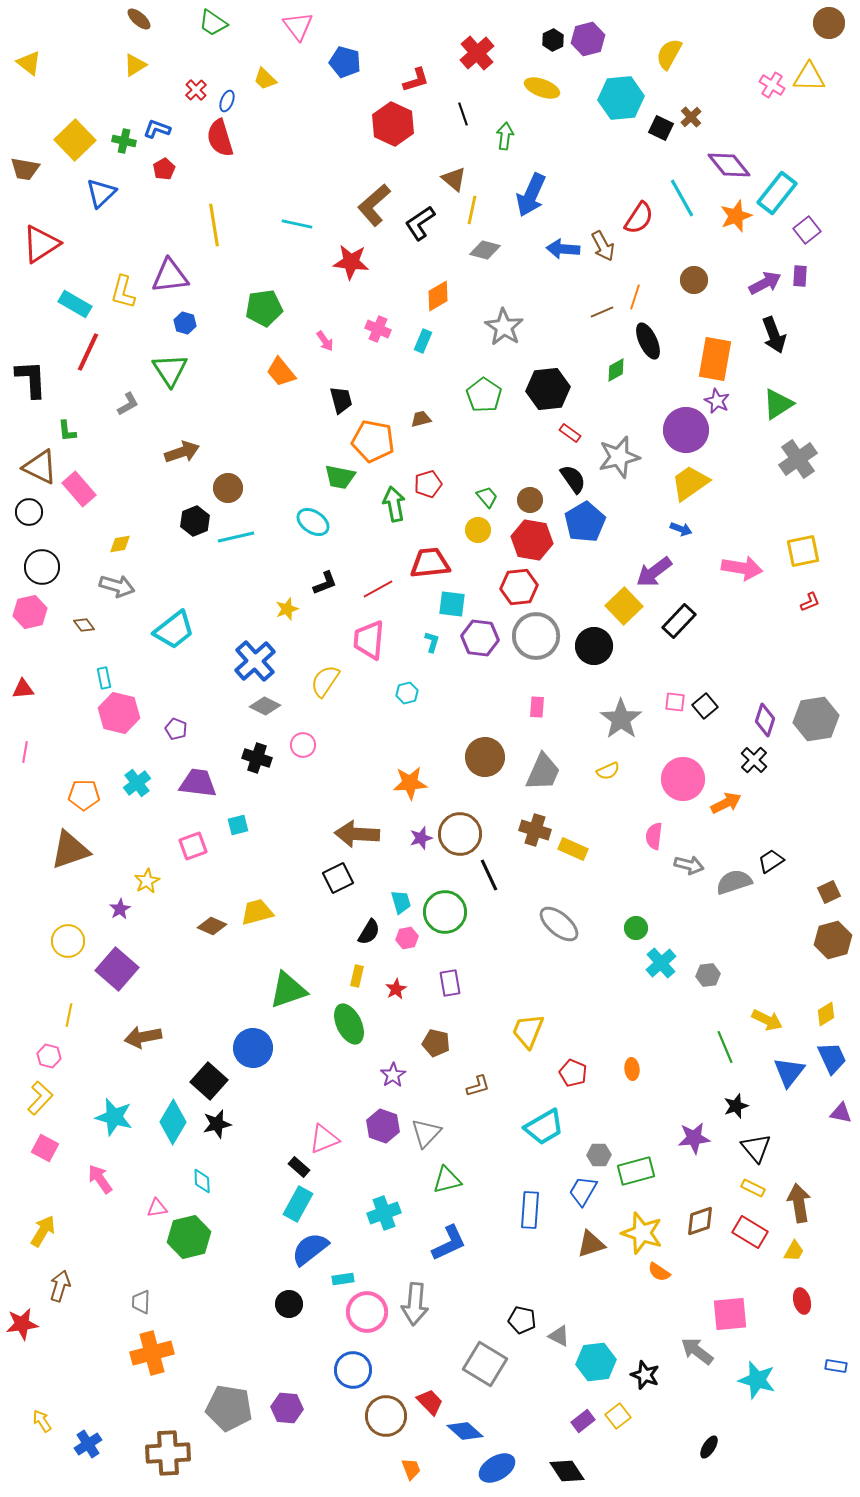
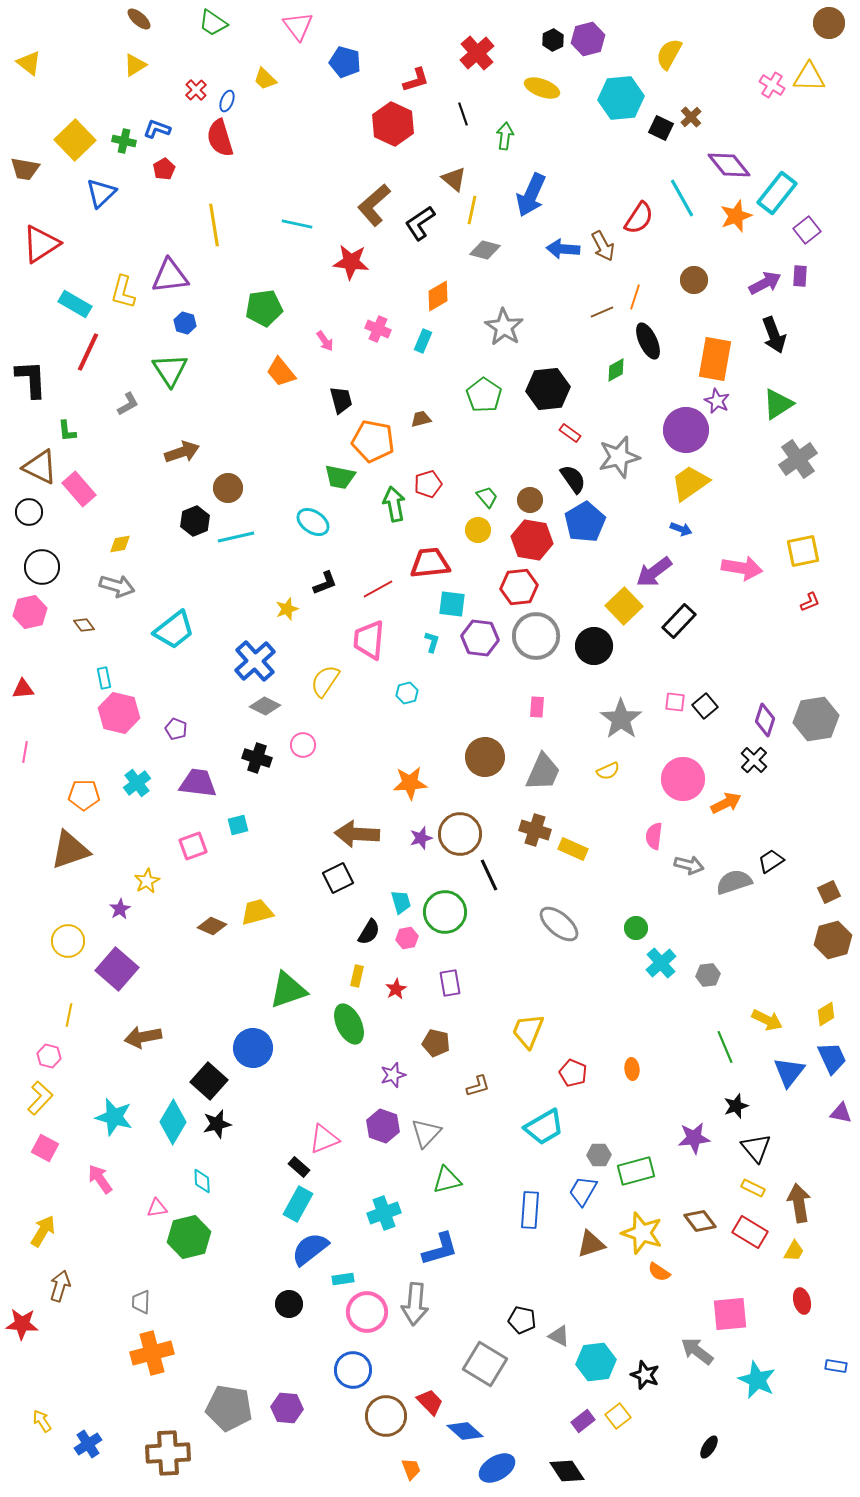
purple star at (393, 1075): rotated 15 degrees clockwise
brown diamond at (700, 1221): rotated 72 degrees clockwise
blue L-shape at (449, 1243): moved 9 px left, 6 px down; rotated 9 degrees clockwise
red star at (22, 1324): rotated 12 degrees clockwise
cyan star at (757, 1380): rotated 9 degrees clockwise
